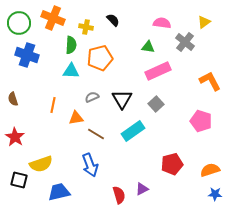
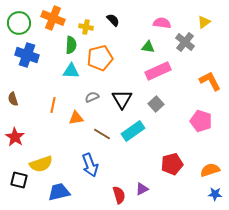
brown line: moved 6 px right
